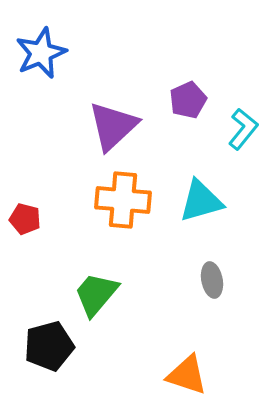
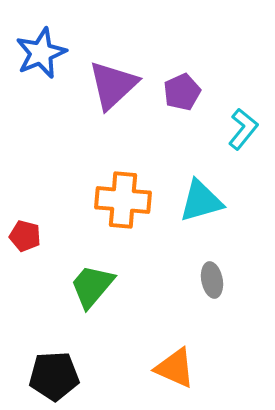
purple pentagon: moved 6 px left, 8 px up
purple triangle: moved 41 px up
red pentagon: moved 17 px down
green trapezoid: moved 4 px left, 8 px up
black pentagon: moved 5 px right, 30 px down; rotated 12 degrees clockwise
orange triangle: moved 12 px left, 7 px up; rotated 6 degrees clockwise
